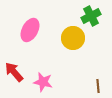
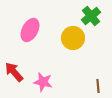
green cross: rotated 12 degrees counterclockwise
